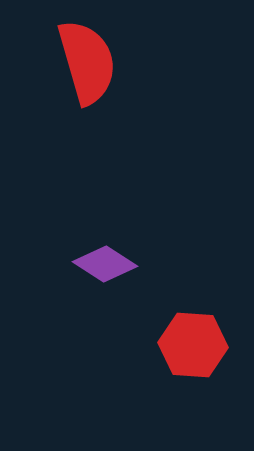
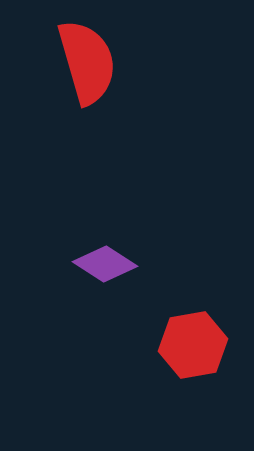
red hexagon: rotated 14 degrees counterclockwise
